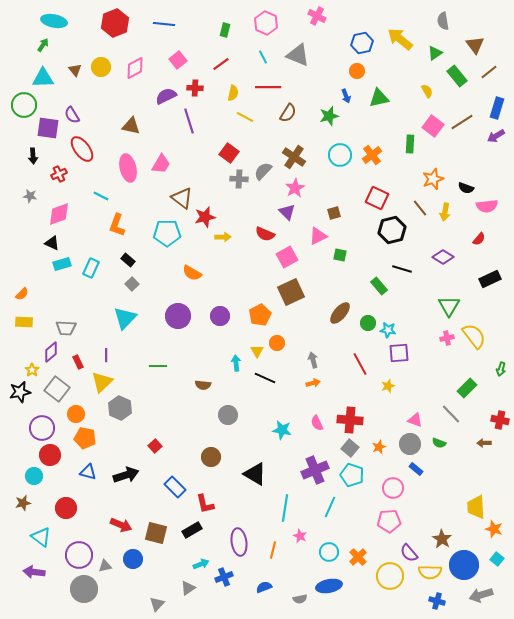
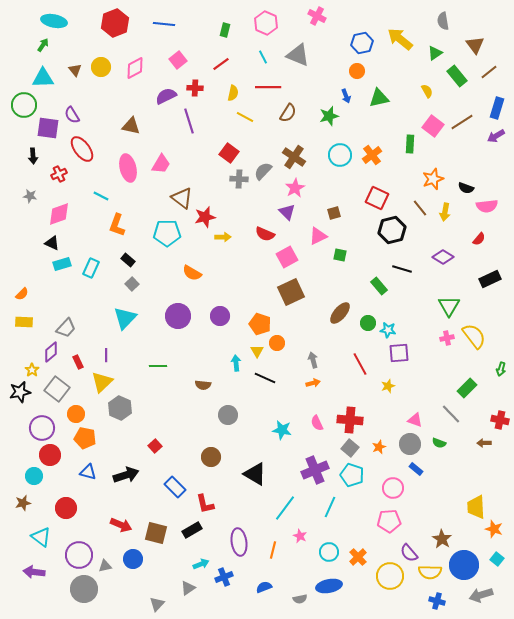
orange pentagon at (260, 315): moved 9 px down; rotated 25 degrees counterclockwise
gray trapezoid at (66, 328): rotated 50 degrees counterclockwise
cyan line at (285, 508): rotated 28 degrees clockwise
